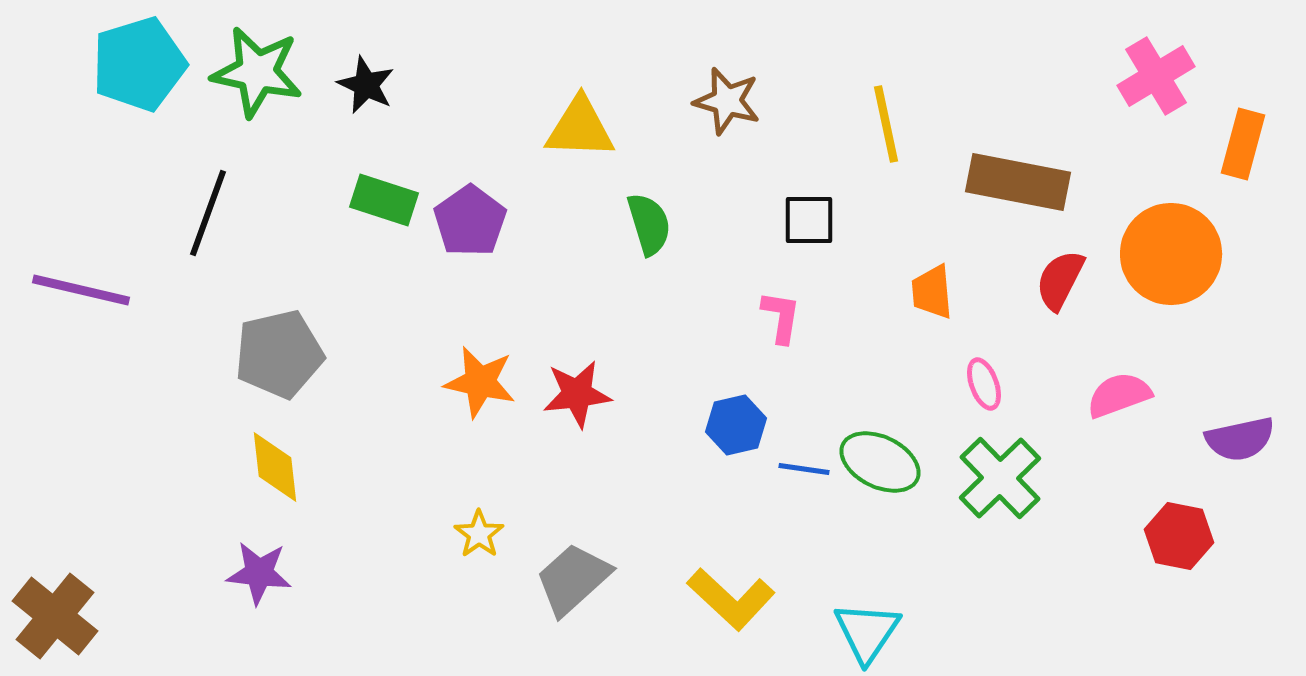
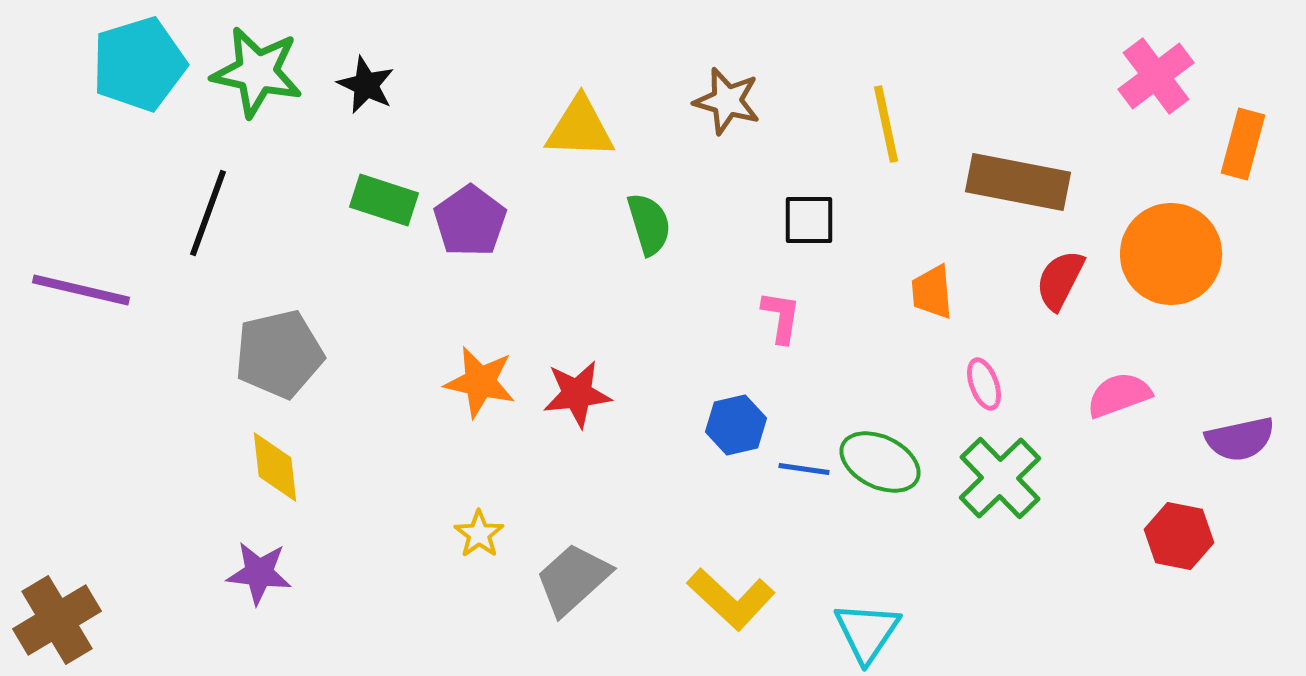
pink cross: rotated 6 degrees counterclockwise
brown cross: moved 2 px right, 4 px down; rotated 20 degrees clockwise
